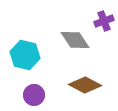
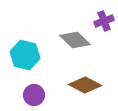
gray diamond: rotated 12 degrees counterclockwise
